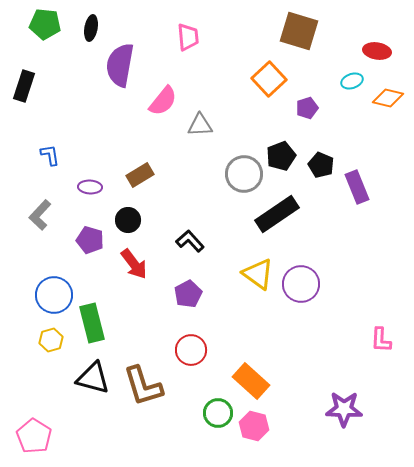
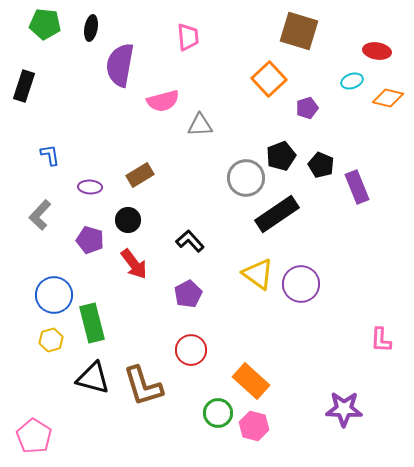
pink semicircle at (163, 101): rotated 36 degrees clockwise
gray circle at (244, 174): moved 2 px right, 4 px down
